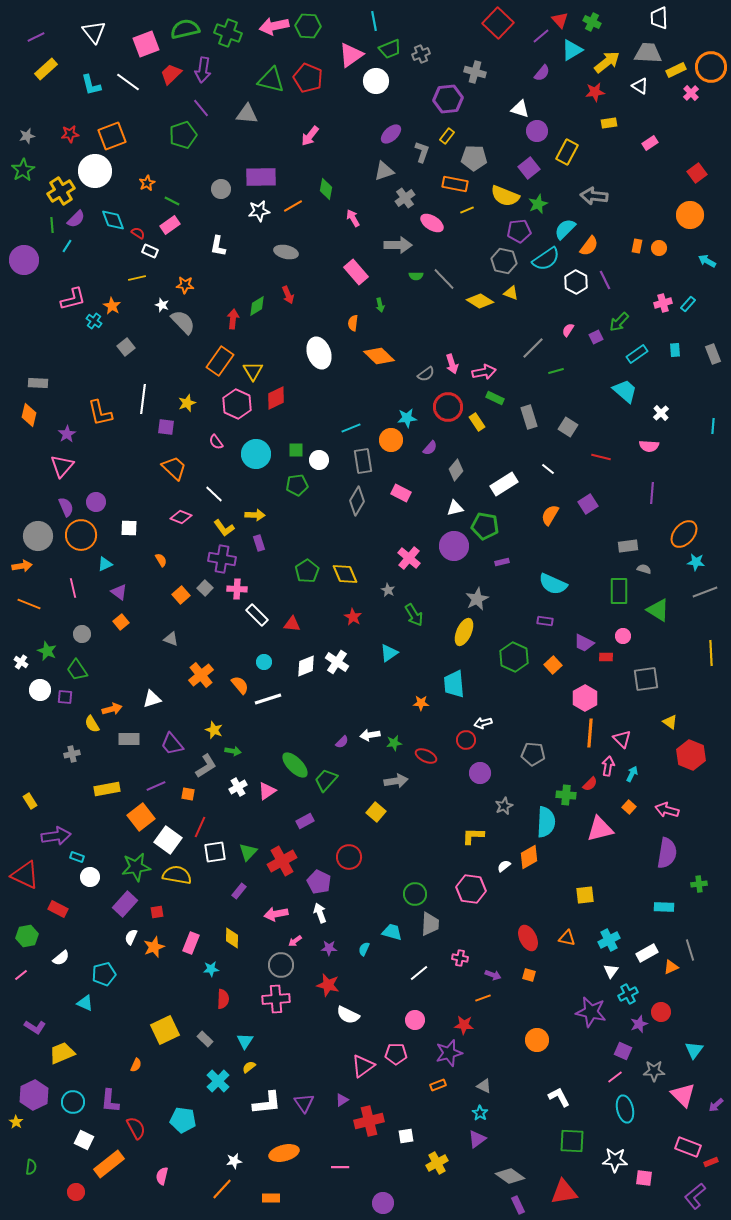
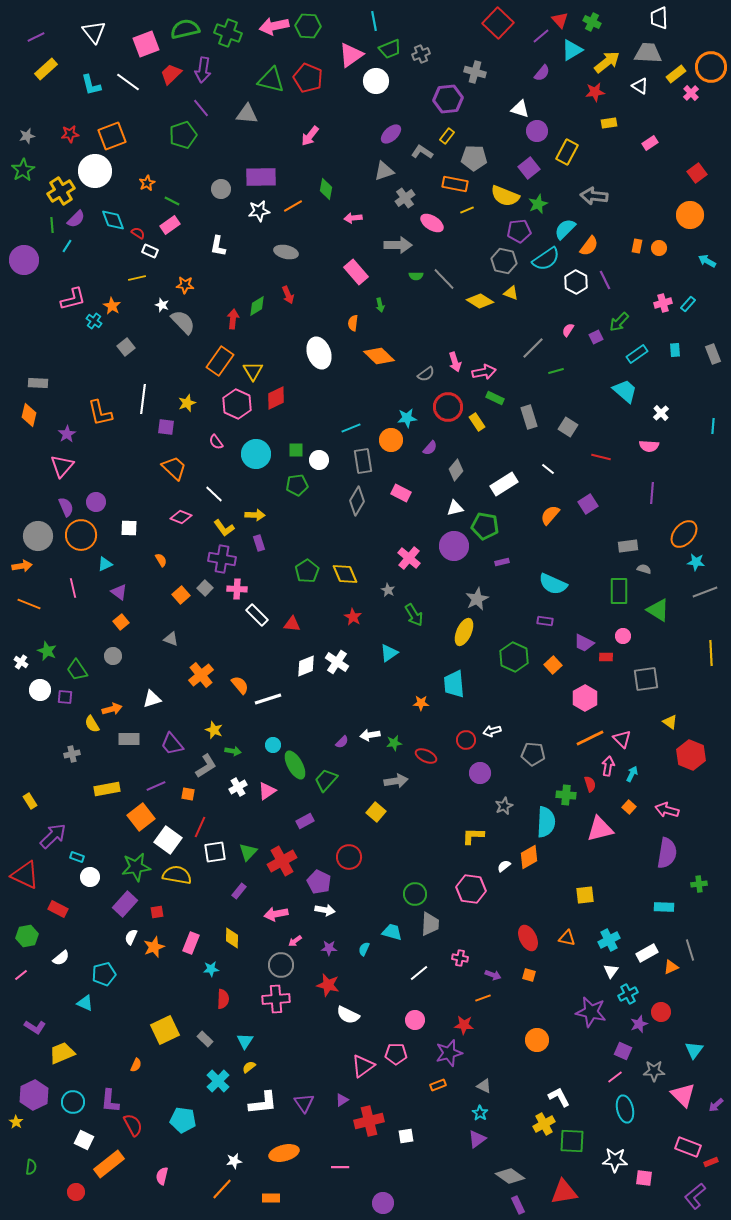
yellow rectangle at (676, 70): moved 4 px down; rotated 12 degrees counterclockwise
gray L-shape at (422, 152): rotated 75 degrees counterclockwise
pink arrow at (353, 218): rotated 66 degrees counterclockwise
pink arrow at (452, 364): moved 3 px right, 2 px up
orange semicircle at (550, 515): rotated 10 degrees clockwise
gray circle at (82, 634): moved 31 px right, 22 px down
cyan circle at (264, 662): moved 9 px right, 83 px down
white arrow at (483, 723): moved 9 px right, 8 px down
orange line at (590, 733): moved 5 px down; rotated 60 degrees clockwise
green ellipse at (295, 765): rotated 16 degrees clockwise
red semicircle at (590, 784): rotated 63 degrees counterclockwise
purple arrow at (56, 836): moved 3 px left; rotated 36 degrees counterclockwise
white arrow at (320, 913): moved 5 px right, 3 px up; rotated 120 degrees clockwise
white L-shape at (267, 1103): moved 4 px left
red semicircle at (136, 1128): moved 3 px left, 3 px up
yellow cross at (437, 1163): moved 107 px right, 39 px up
